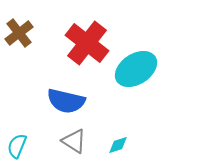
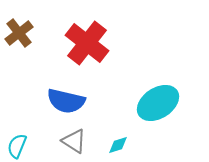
cyan ellipse: moved 22 px right, 34 px down
